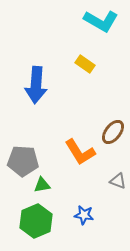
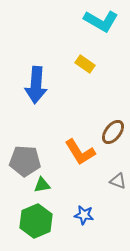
gray pentagon: moved 2 px right
